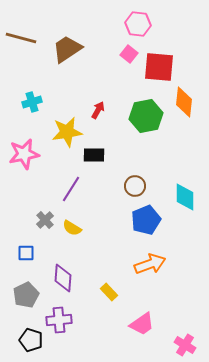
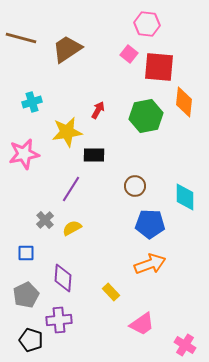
pink hexagon: moved 9 px right
blue pentagon: moved 4 px right, 4 px down; rotated 24 degrees clockwise
yellow semicircle: rotated 120 degrees clockwise
yellow rectangle: moved 2 px right
